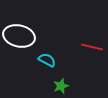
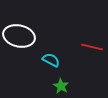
cyan semicircle: moved 4 px right
green star: rotated 21 degrees counterclockwise
